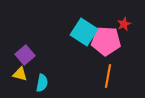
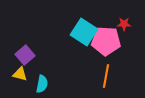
red star: rotated 24 degrees clockwise
orange line: moved 2 px left
cyan semicircle: moved 1 px down
